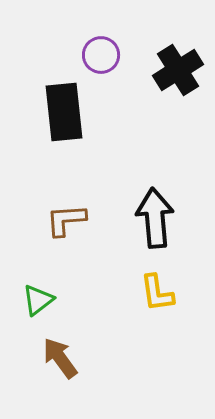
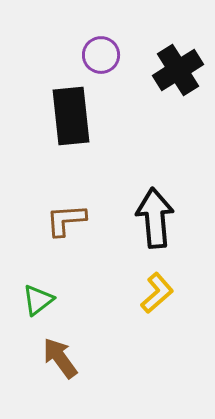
black rectangle: moved 7 px right, 4 px down
yellow L-shape: rotated 123 degrees counterclockwise
